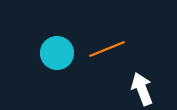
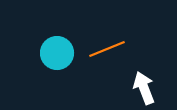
white arrow: moved 2 px right, 1 px up
